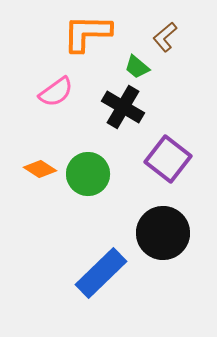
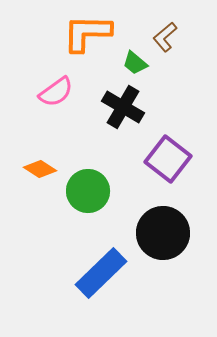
green trapezoid: moved 2 px left, 4 px up
green circle: moved 17 px down
